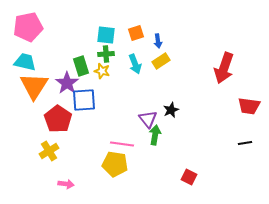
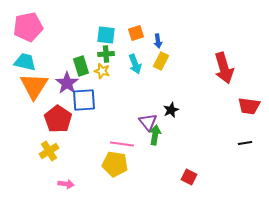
yellow rectangle: rotated 30 degrees counterclockwise
red arrow: rotated 36 degrees counterclockwise
purple triangle: moved 3 px down
